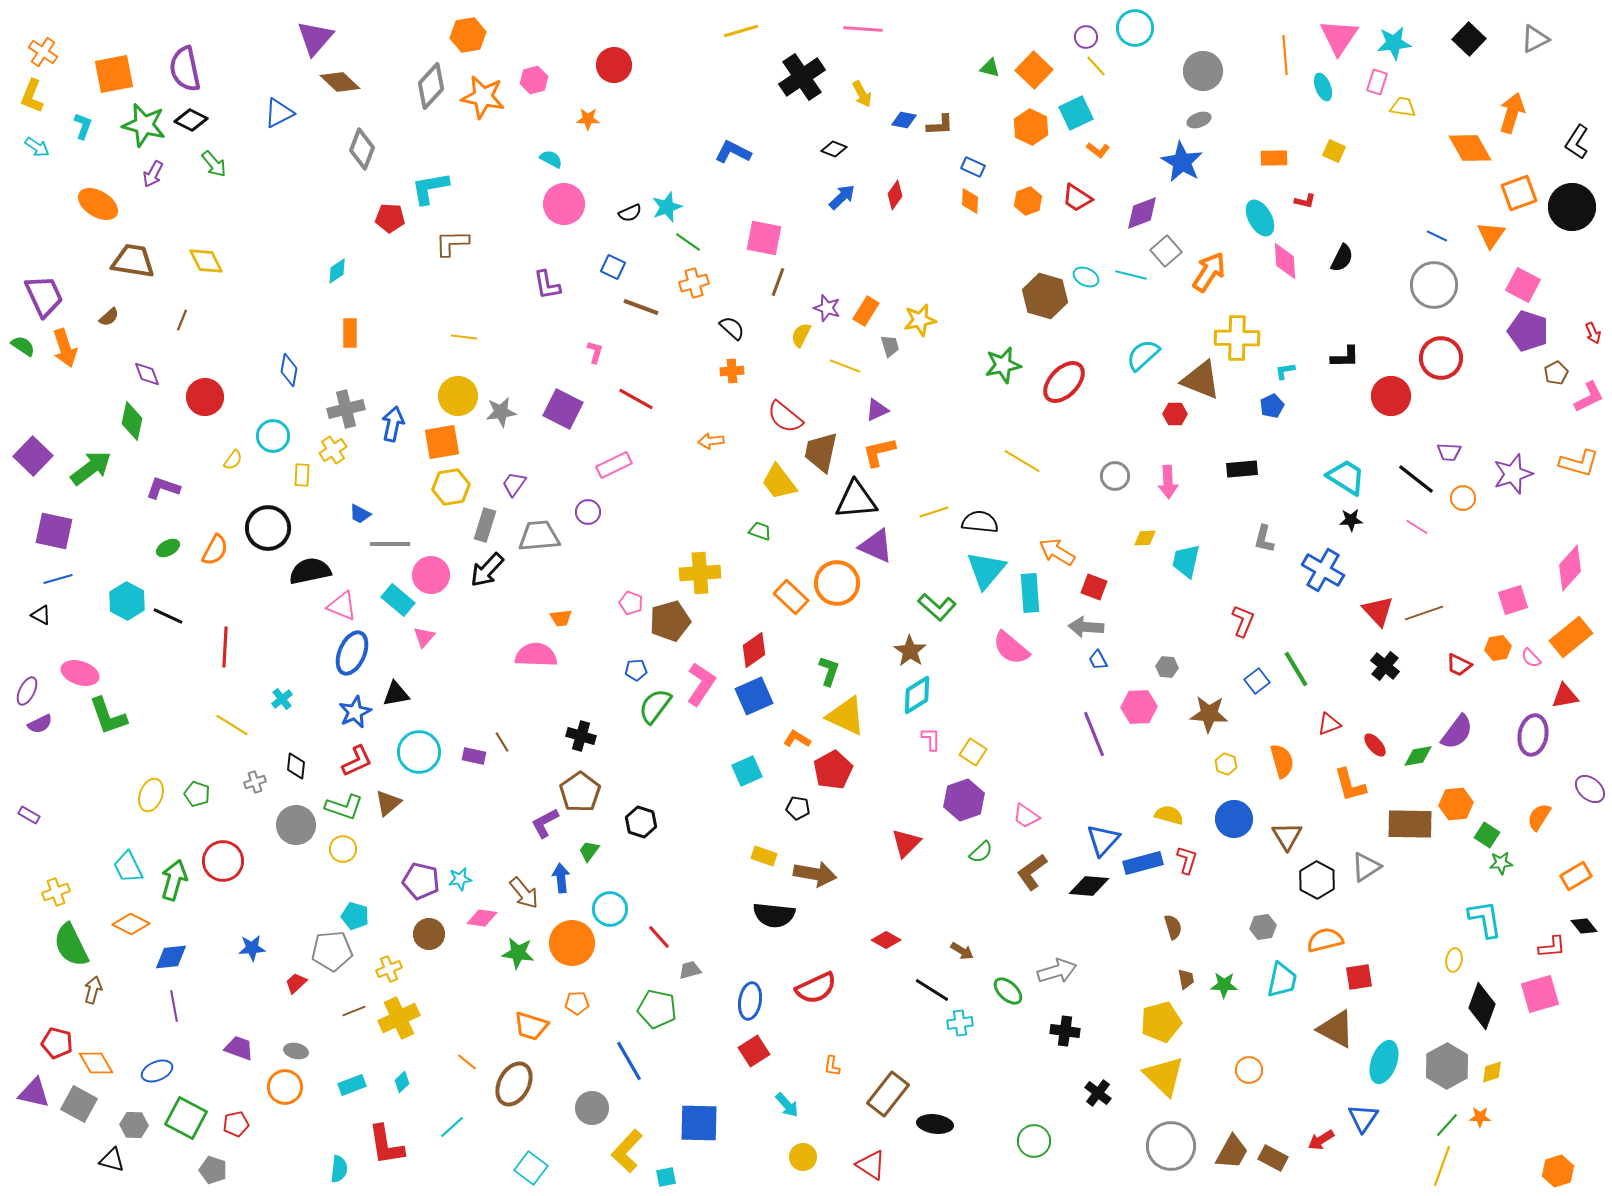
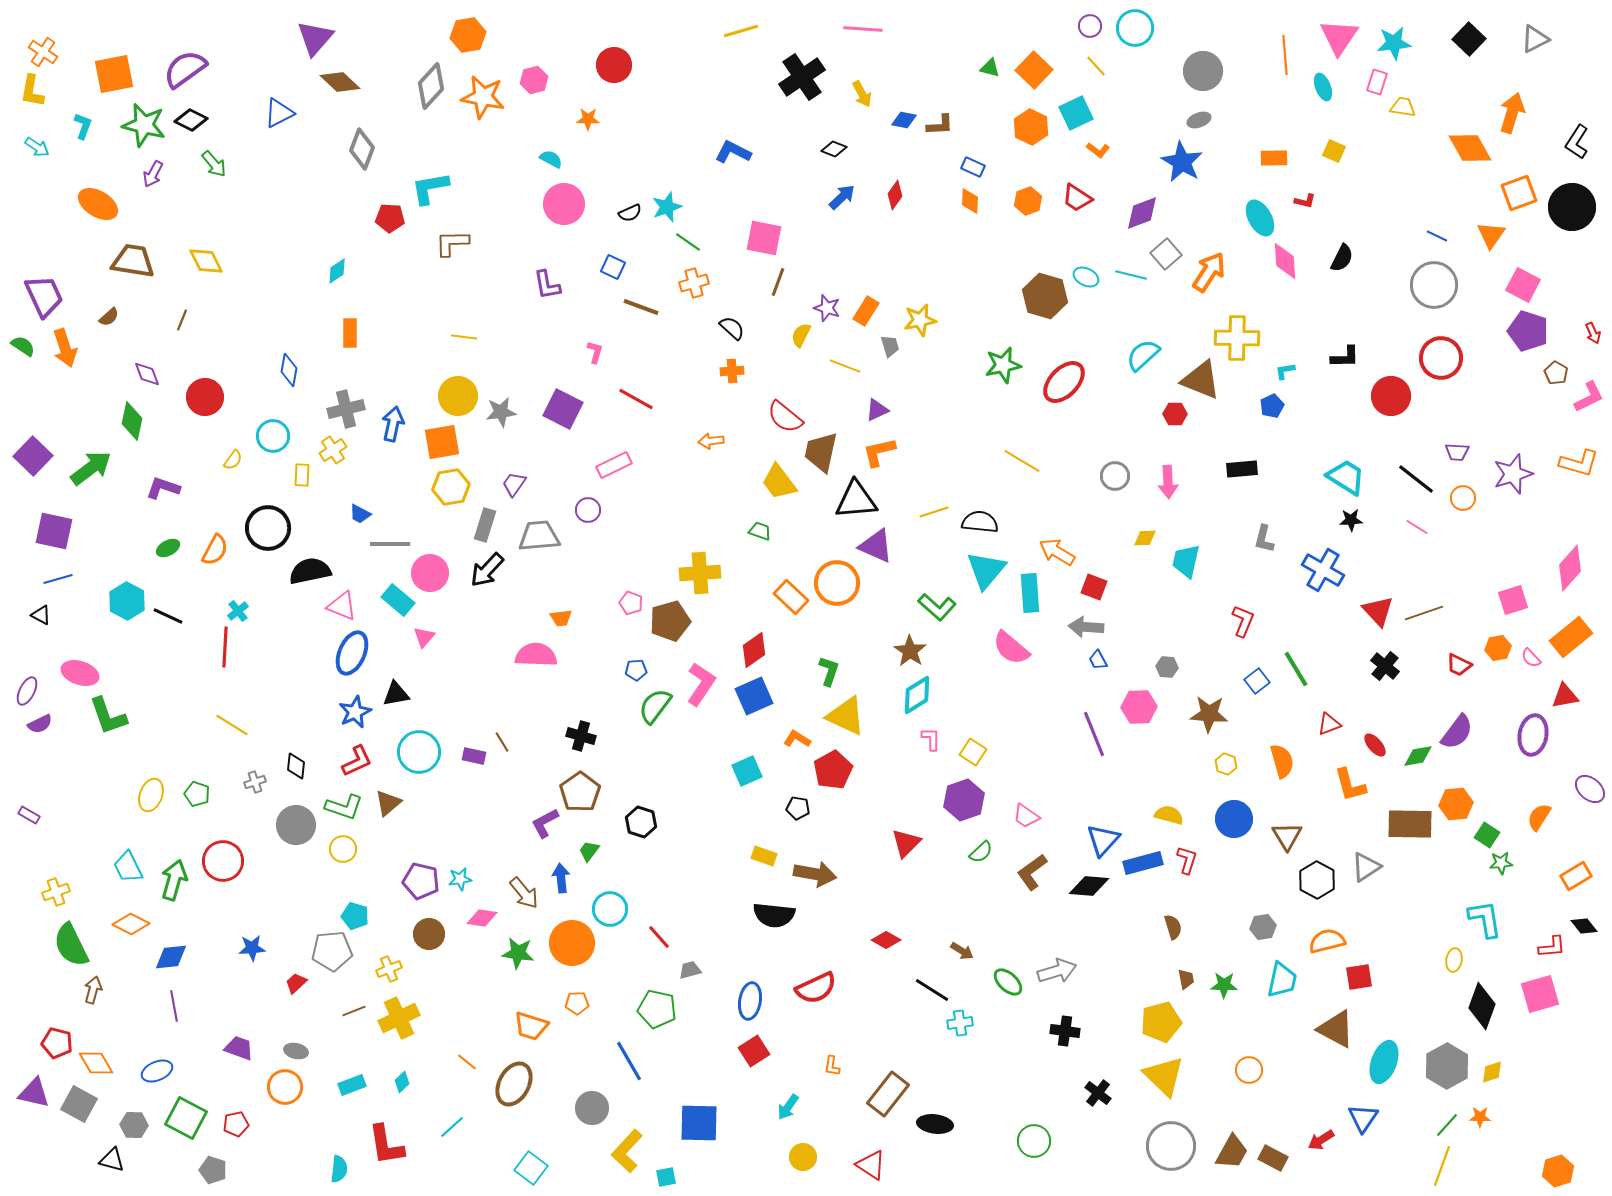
purple circle at (1086, 37): moved 4 px right, 11 px up
purple semicircle at (185, 69): rotated 66 degrees clockwise
yellow L-shape at (32, 96): moved 5 px up; rotated 12 degrees counterclockwise
gray square at (1166, 251): moved 3 px down
brown pentagon at (1556, 373): rotated 15 degrees counterclockwise
purple trapezoid at (1449, 452): moved 8 px right
purple circle at (588, 512): moved 2 px up
pink circle at (431, 575): moved 1 px left, 2 px up
cyan cross at (282, 699): moved 44 px left, 88 px up
orange semicircle at (1325, 940): moved 2 px right, 1 px down
green ellipse at (1008, 991): moved 9 px up
cyan arrow at (787, 1105): moved 1 px right, 2 px down; rotated 76 degrees clockwise
